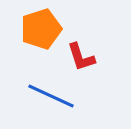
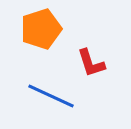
red L-shape: moved 10 px right, 6 px down
